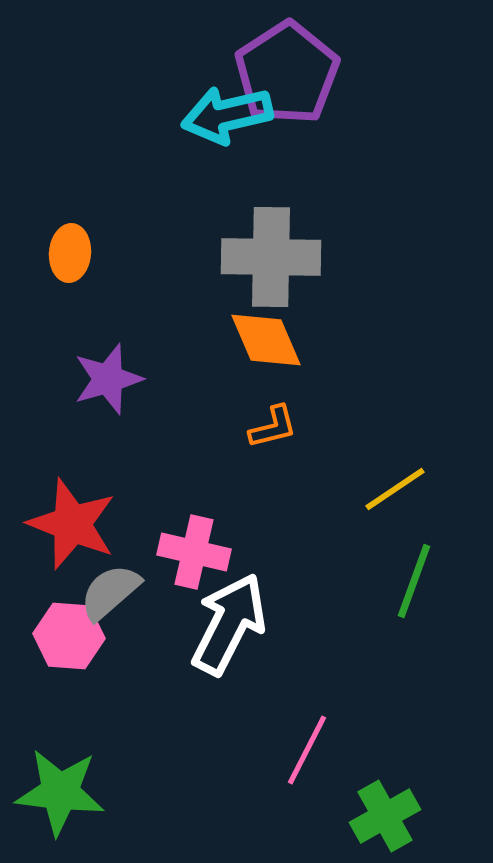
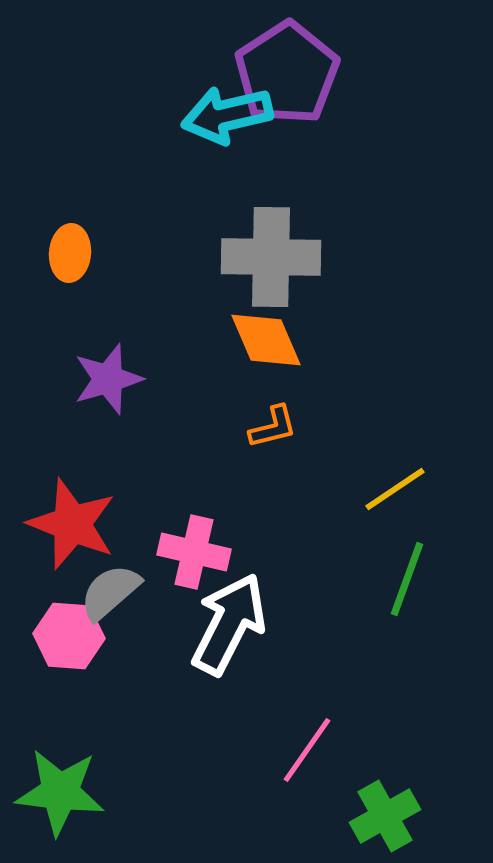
green line: moved 7 px left, 2 px up
pink line: rotated 8 degrees clockwise
